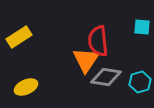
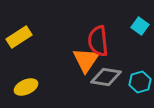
cyan square: moved 2 px left, 1 px up; rotated 30 degrees clockwise
